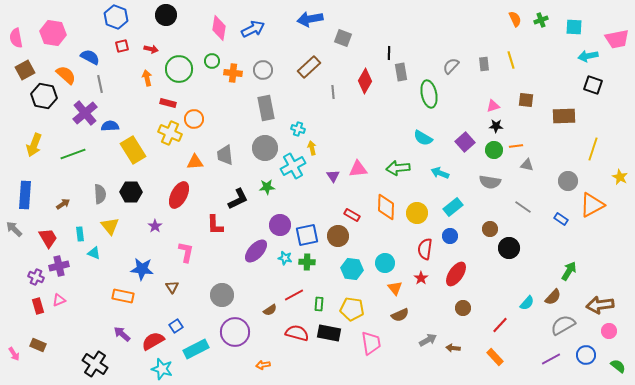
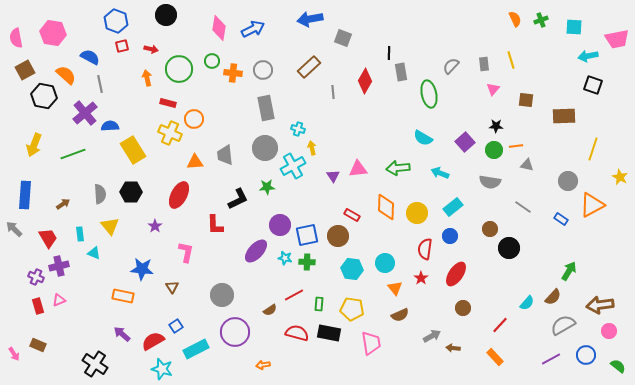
blue hexagon at (116, 17): moved 4 px down
pink triangle at (493, 106): moved 17 px up; rotated 32 degrees counterclockwise
gray arrow at (428, 340): moved 4 px right, 4 px up
